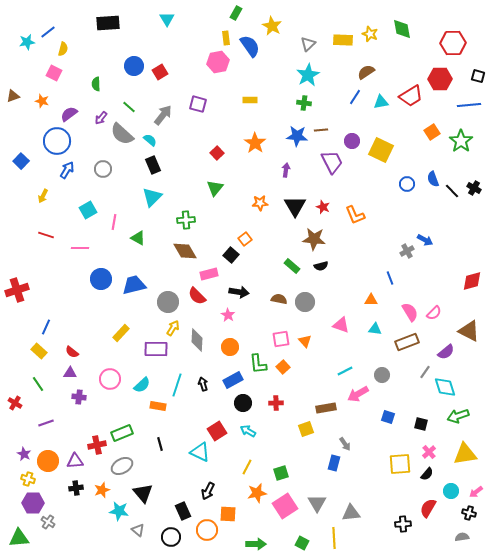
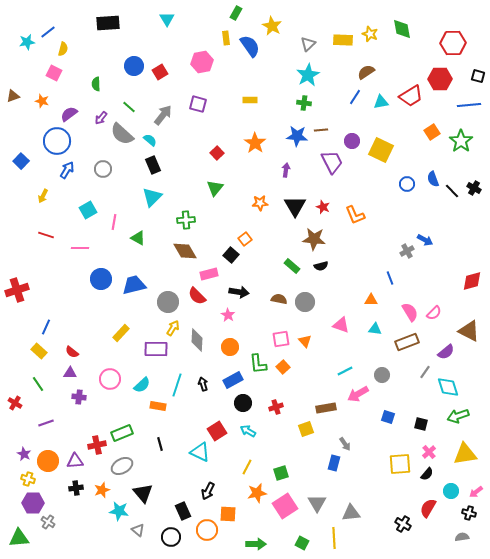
pink hexagon at (218, 62): moved 16 px left
cyan diamond at (445, 387): moved 3 px right
red cross at (276, 403): moved 4 px down; rotated 16 degrees counterclockwise
black cross at (403, 524): rotated 35 degrees clockwise
